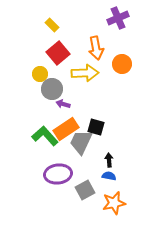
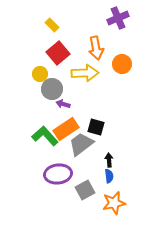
gray trapezoid: moved 2 px down; rotated 28 degrees clockwise
blue semicircle: rotated 72 degrees clockwise
